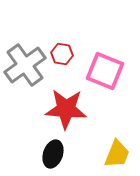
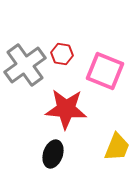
yellow trapezoid: moved 7 px up
